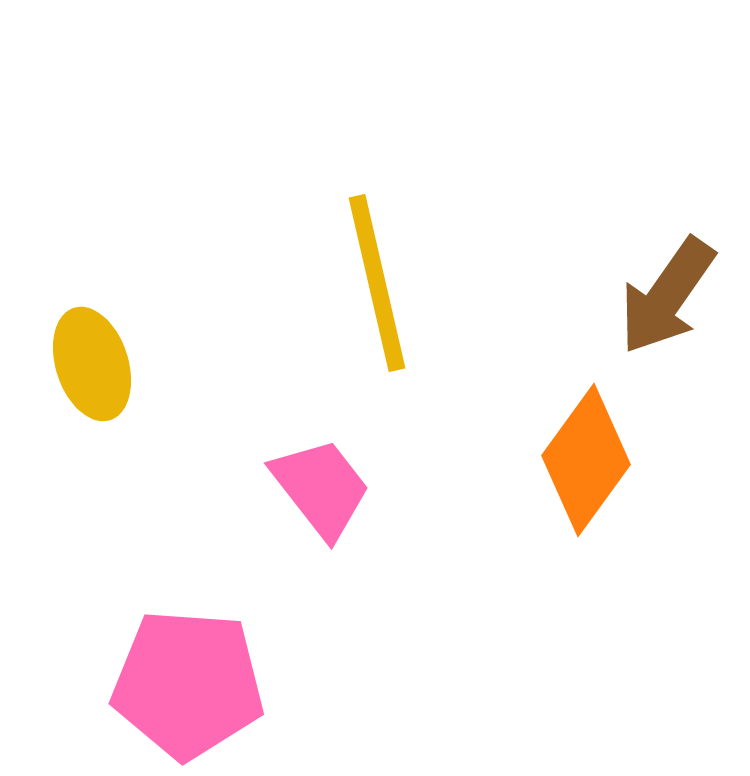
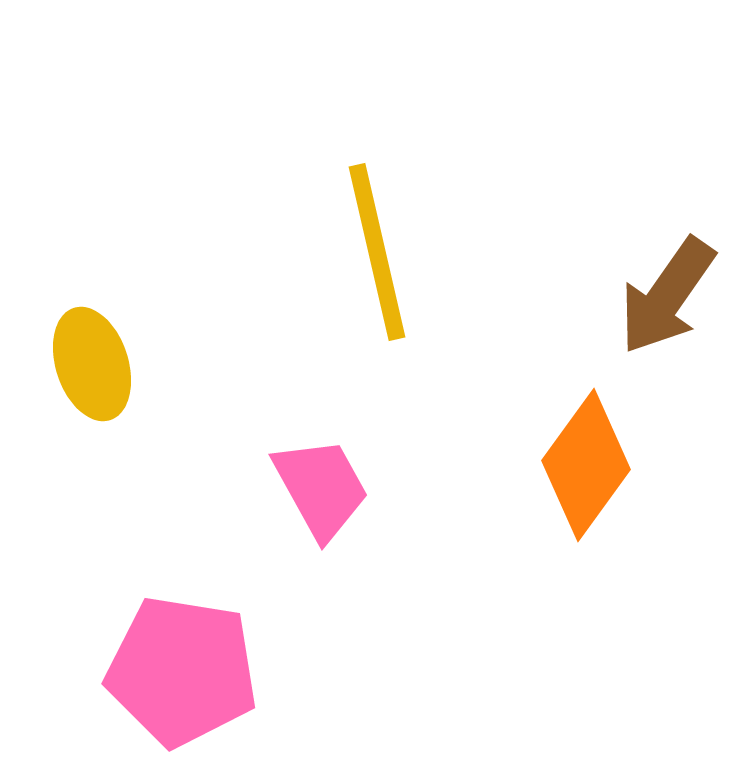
yellow line: moved 31 px up
orange diamond: moved 5 px down
pink trapezoid: rotated 9 degrees clockwise
pink pentagon: moved 6 px left, 13 px up; rotated 5 degrees clockwise
